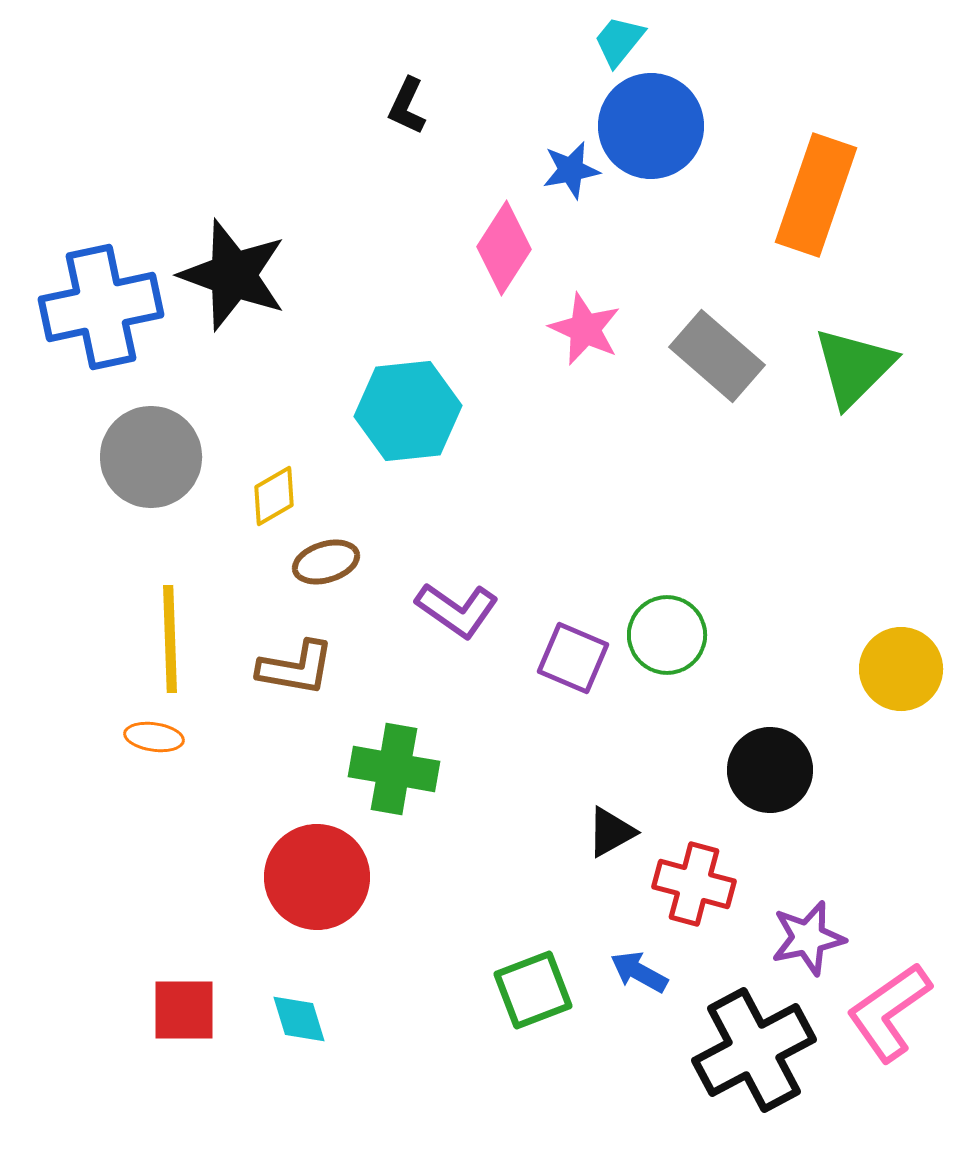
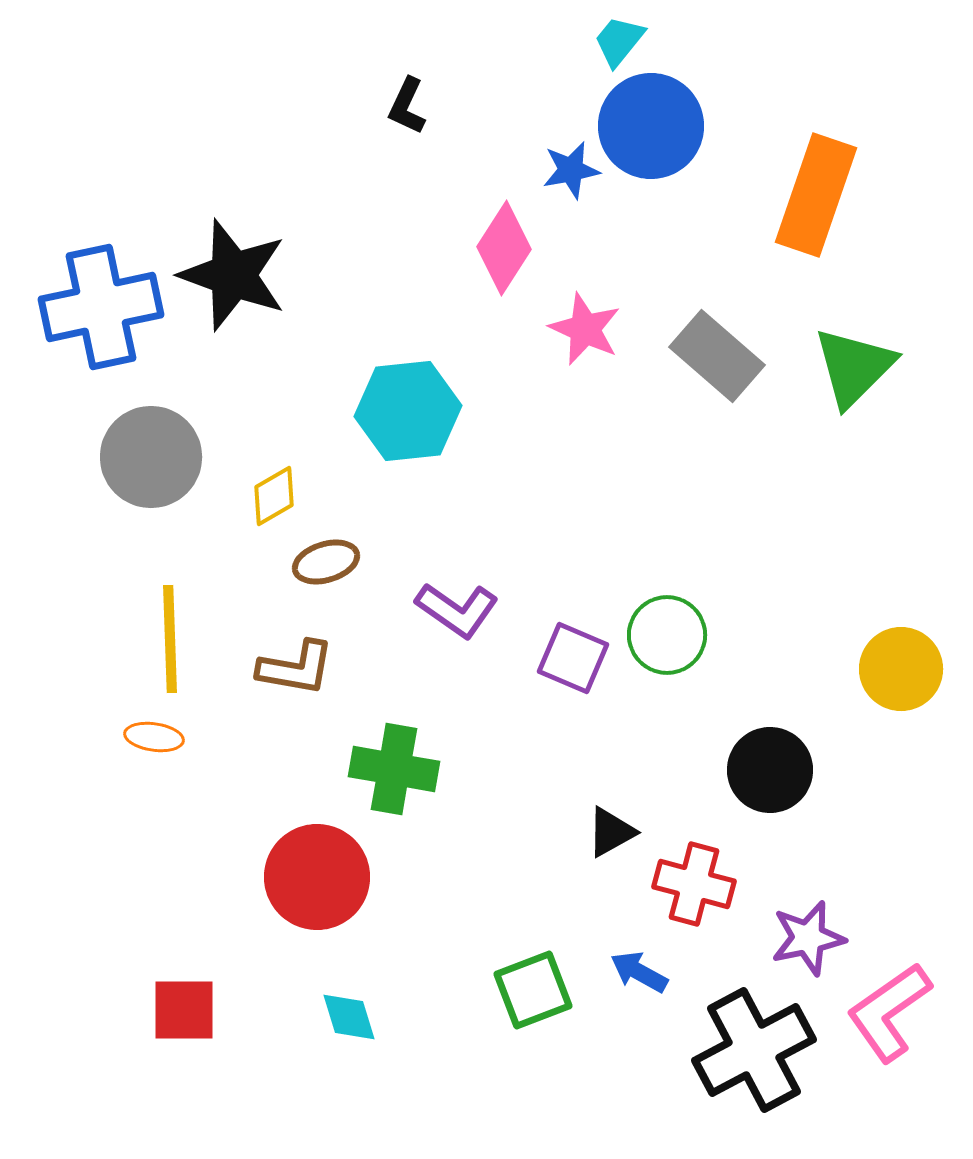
cyan diamond: moved 50 px right, 2 px up
